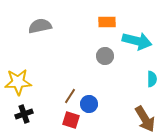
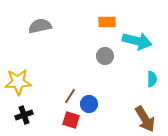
black cross: moved 1 px down
